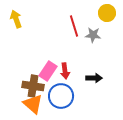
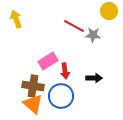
yellow circle: moved 2 px right, 2 px up
red line: rotated 45 degrees counterclockwise
pink rectangle: moved 10 px up; rotated 24 degrees clockwise
